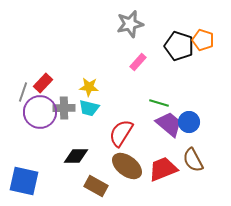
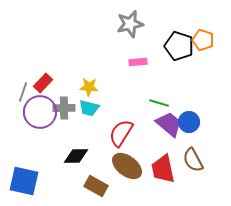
pink rectangle: rotated 42 degrees clockwise
red trapezoid: rotated 80 degrees counterclockwise
